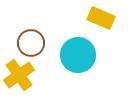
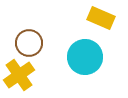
brown circle: moved 2 px left
cyan circle: moved 7 px right, 2 px down
